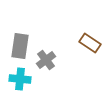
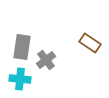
gray rectangle: moved 2 px right, 1 px down
